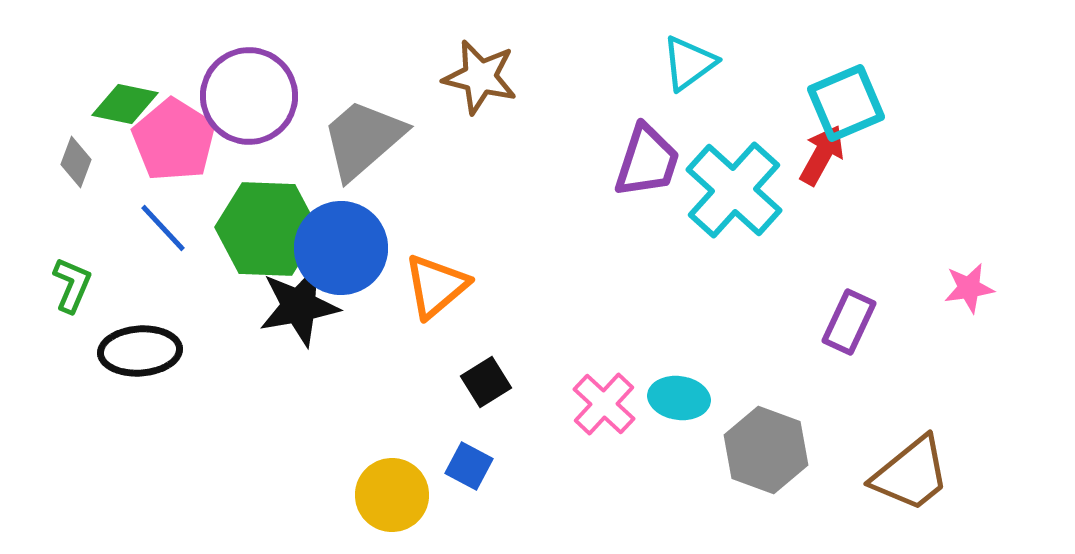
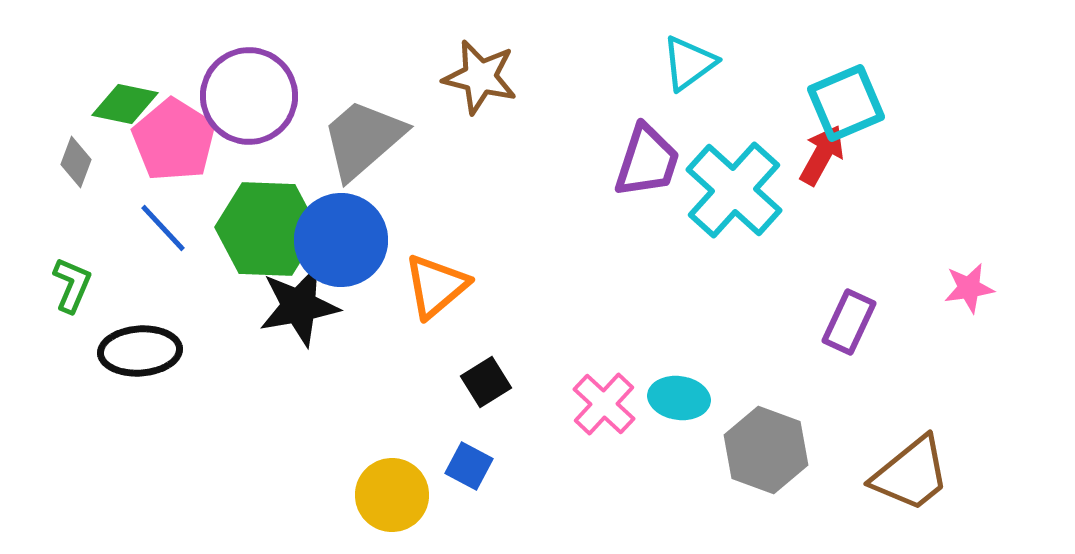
blue circle: moved 8 px up
